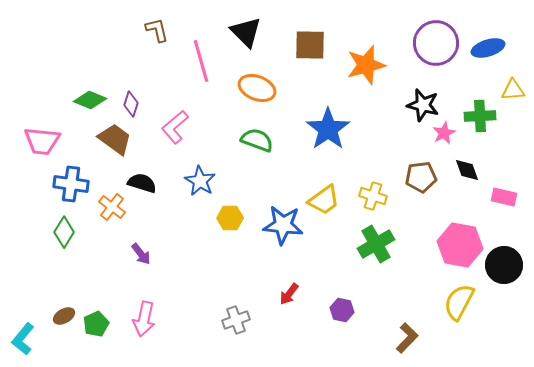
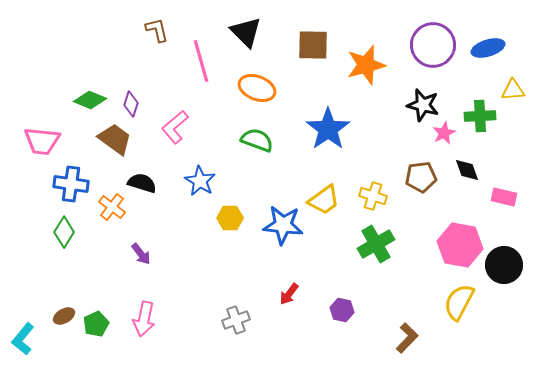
purple circle at (436, 43): moved 3 px left, 2 px down
brown square at (310, 45): moved 3 px right
